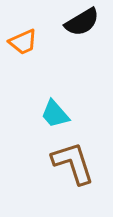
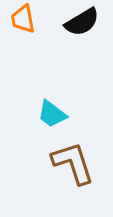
orange trapezoid: moved 23 px up; rotated 104 degrees clockwise
cyan trapezoid: moved 3 px left; rotated 12 degrees counterclockwise
